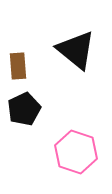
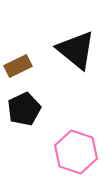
brown rectangle: rotated 68 degrees clockwise
